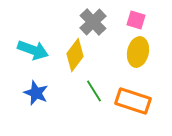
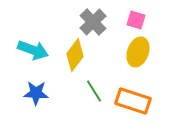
yellow ellipse: rotated 8 degrees clockwise
blue star: rotated 20 degrees counterclockwise
